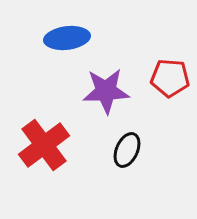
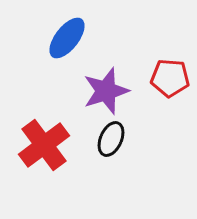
blue ellipse: rotated 45 degrees counterclockwise
purple star: rotated 15 degrees counterclockwise
black ellipse: moved 16 px left, 11 px up
